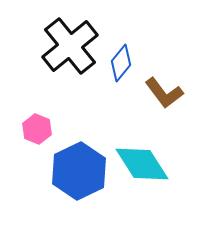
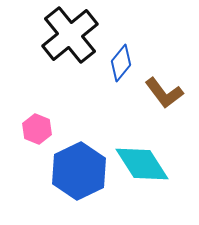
black cross: moved 11 px up
